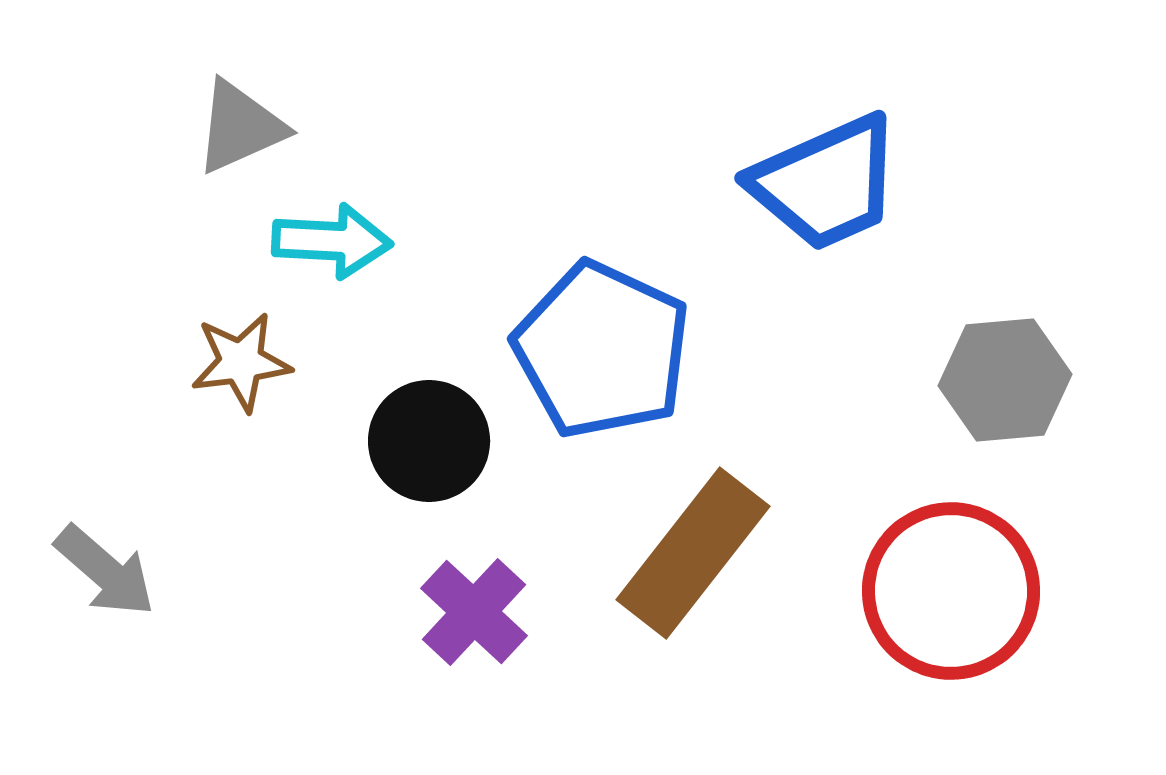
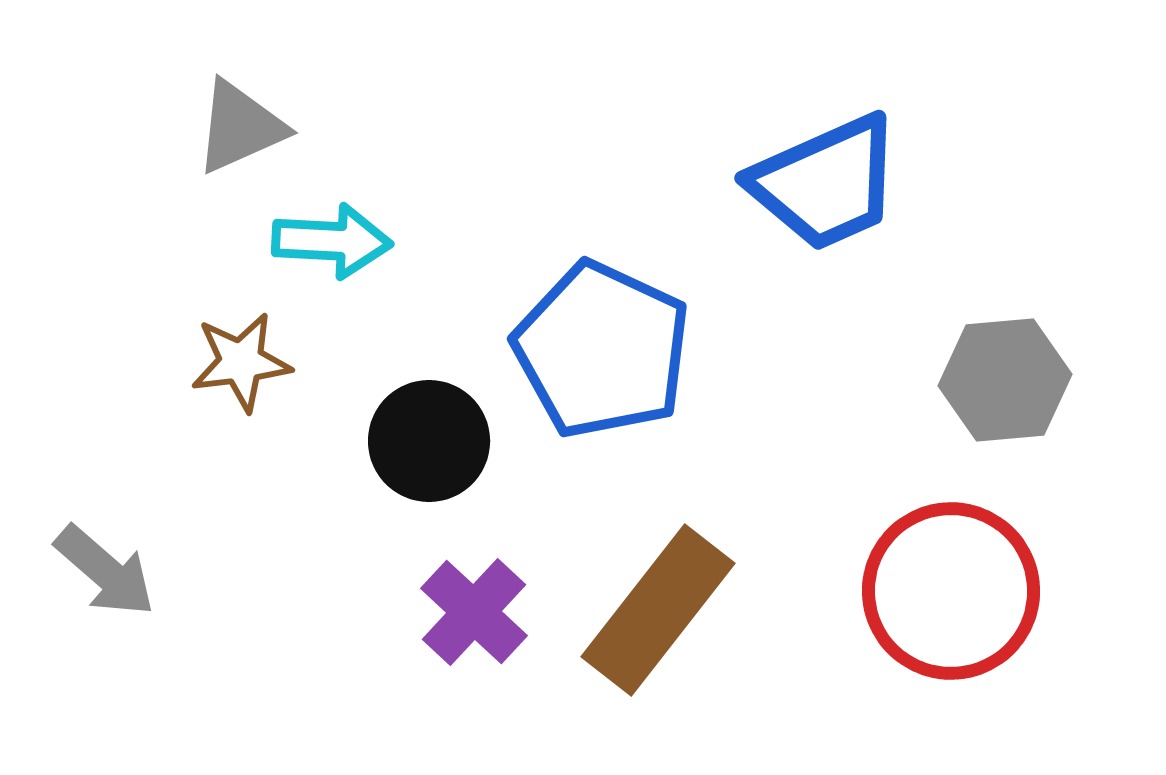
brown rectangle: moved 35 px left, 57 px down
